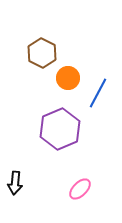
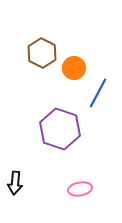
orange circle: moved 6 px right, 10 px up
purple hexagon: rotated 18 degrees counterclockwise
pink ellipse: rotated 35 degrees clockwise
